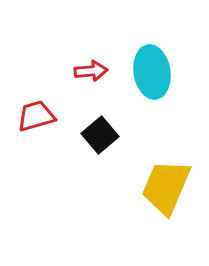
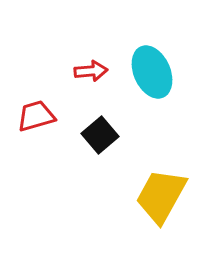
cyan ellipse: rotated 15 degrees counterclockwise
yellow trapezoid: moved 5 px left, 9 px down; rotated 6 degrees clockwise
